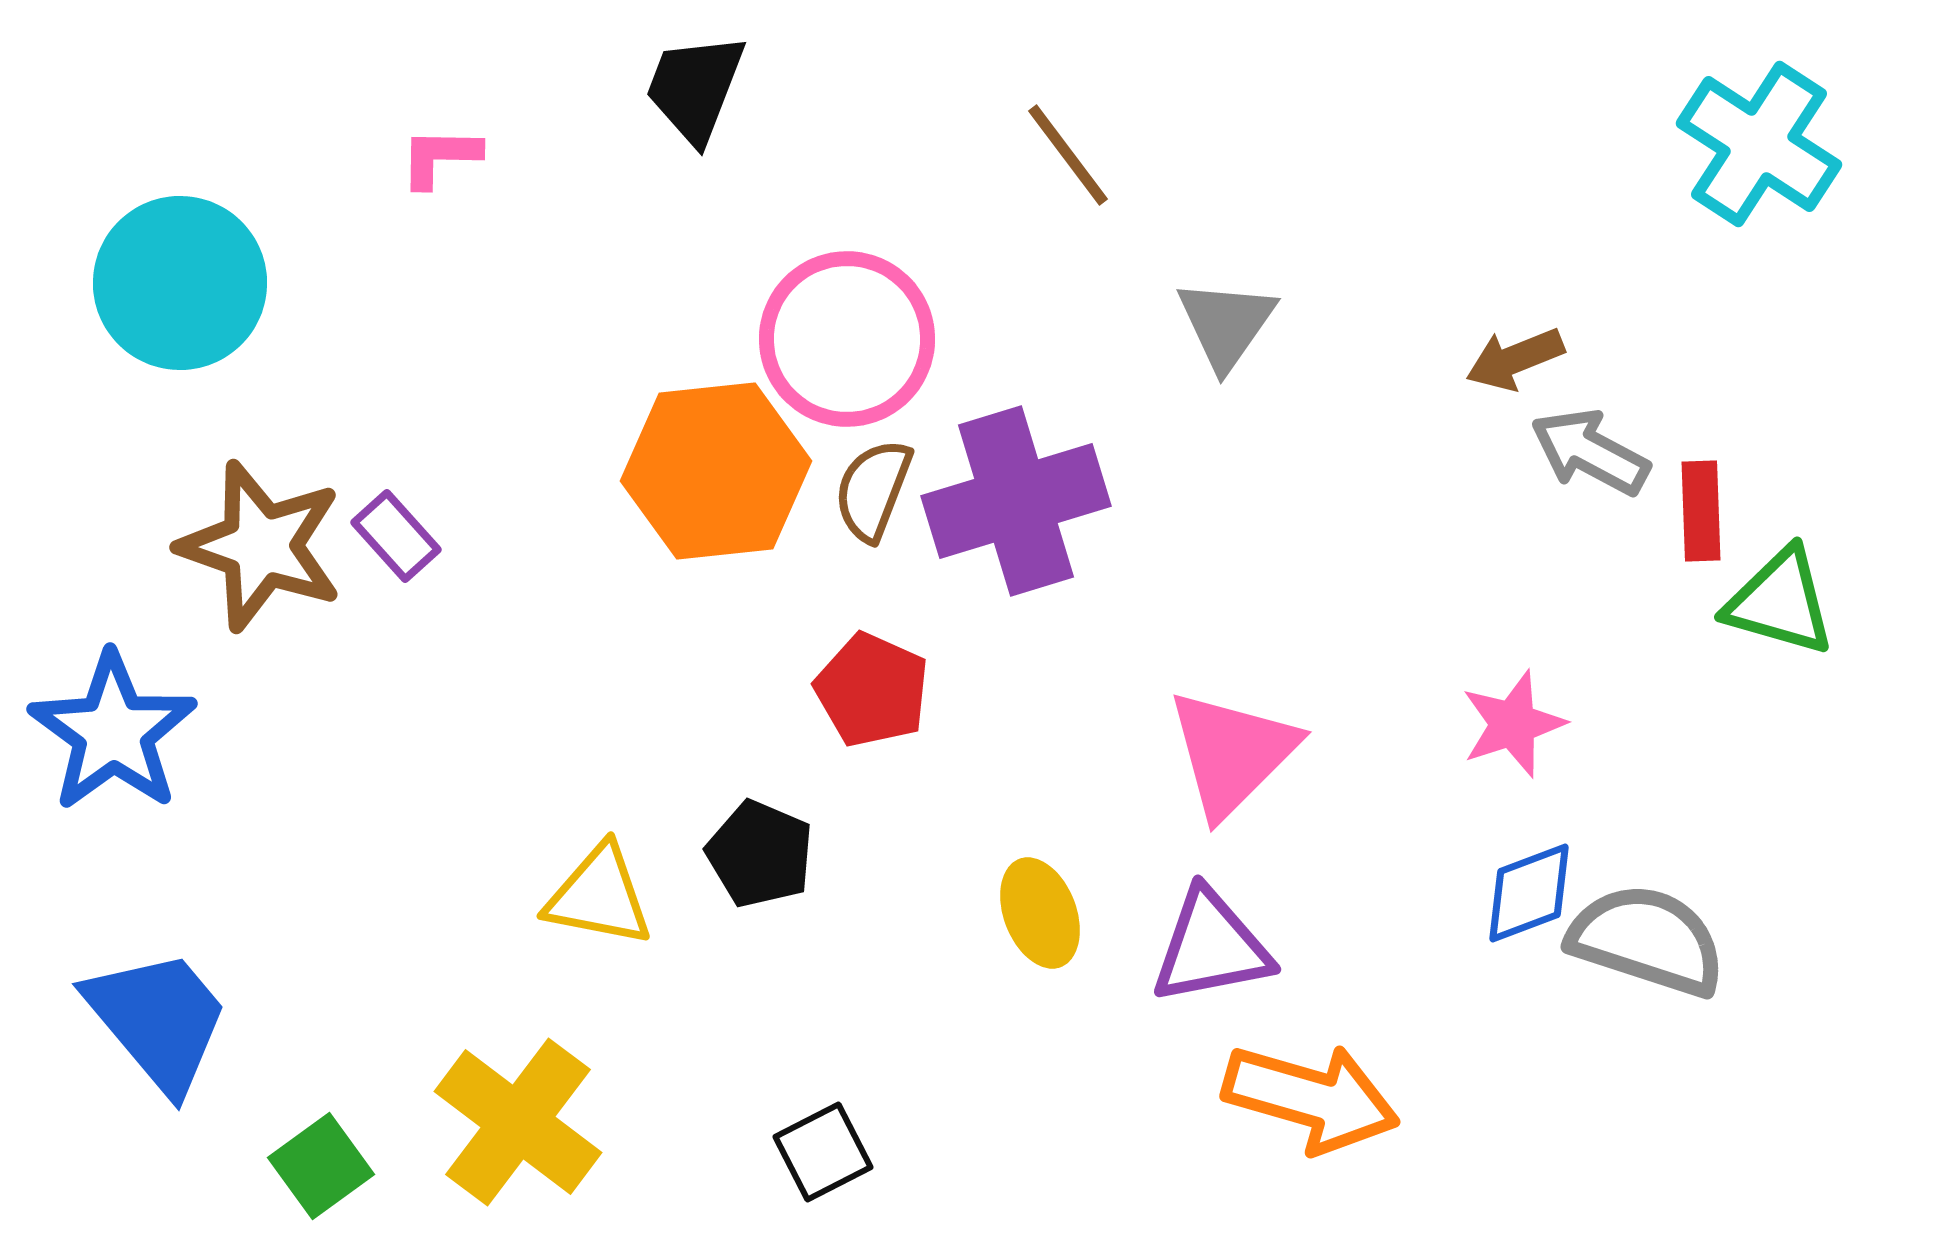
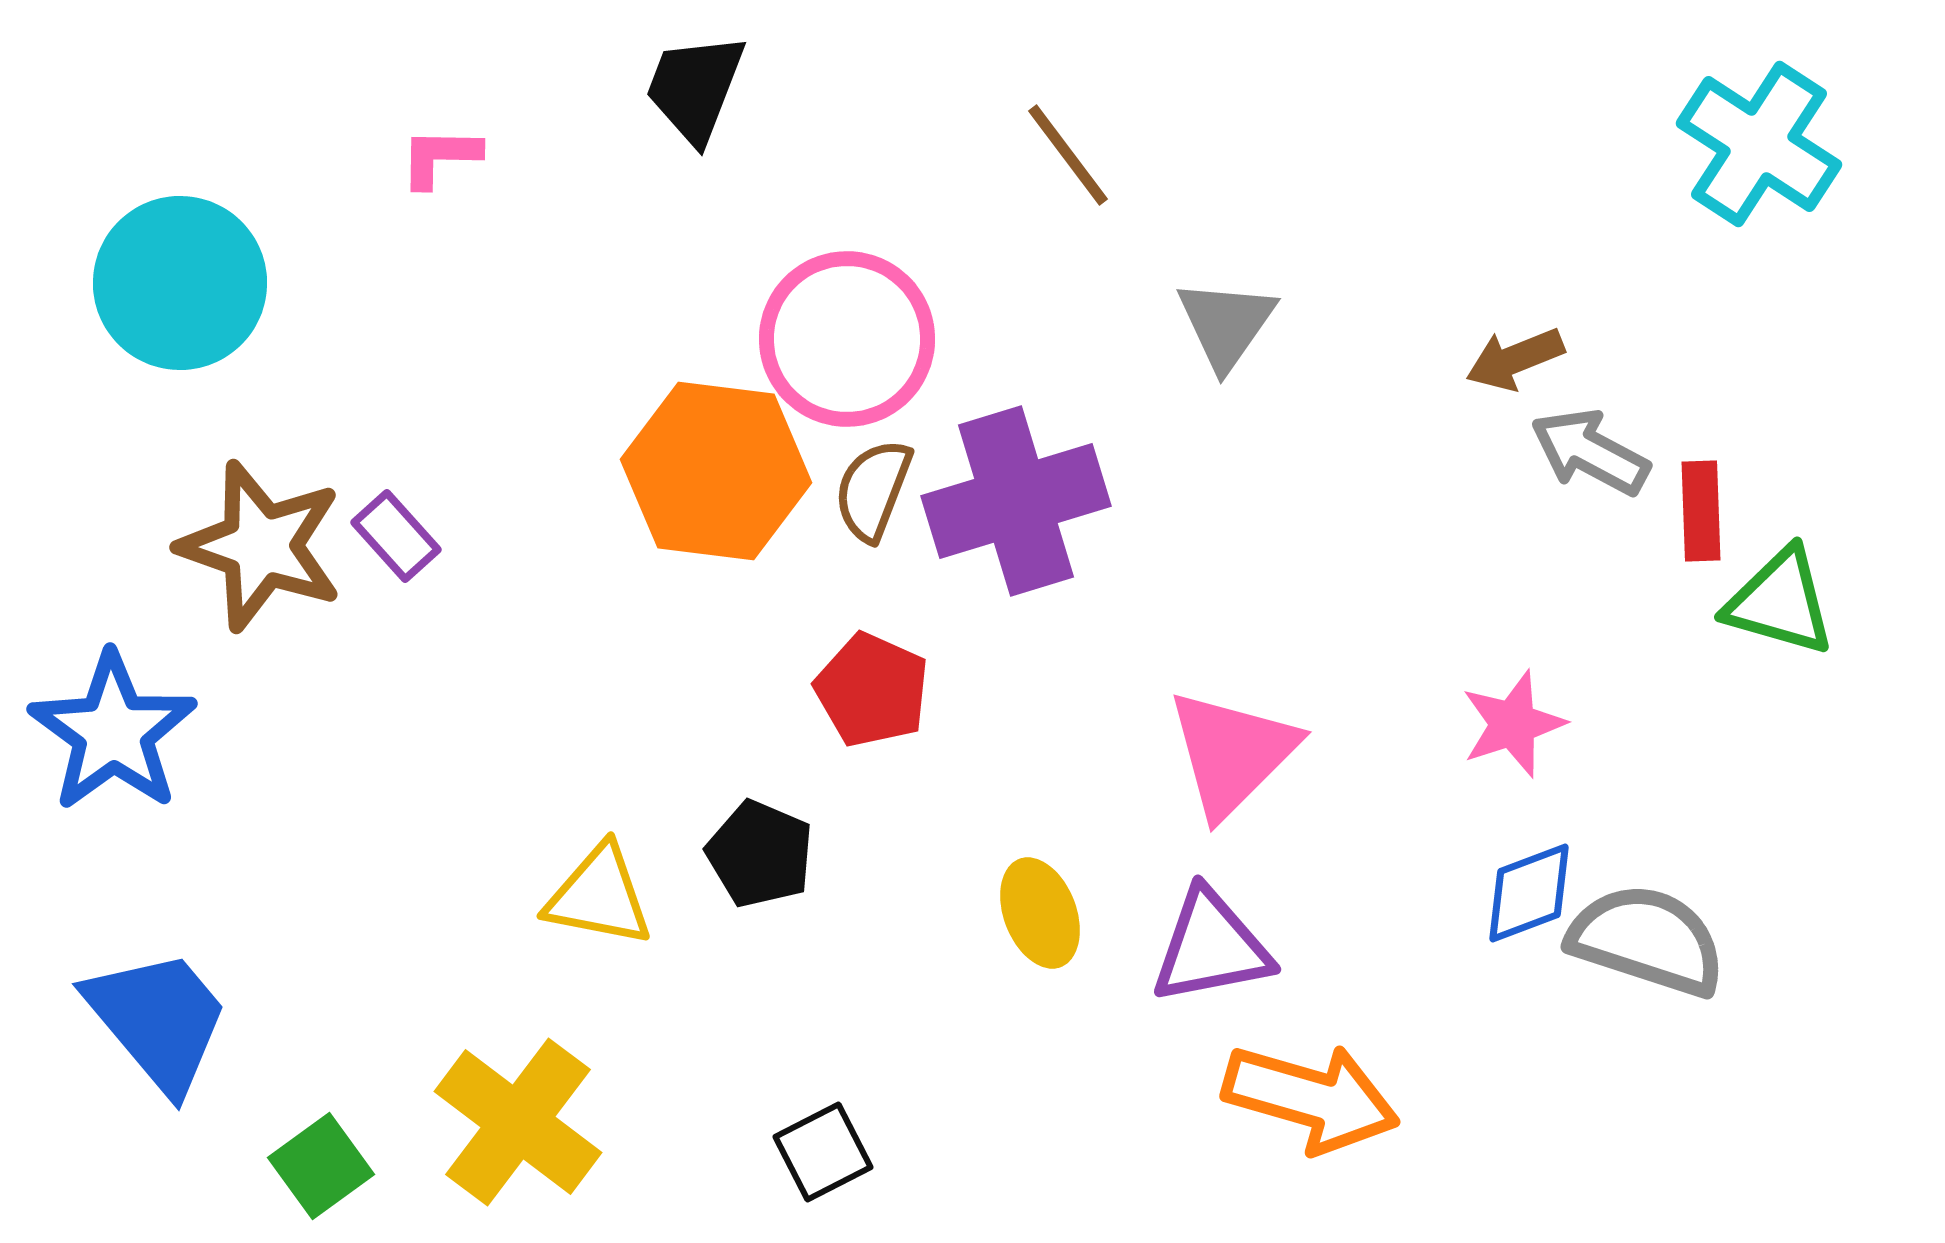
orange hexagon: rotated 13 degrees clockwise
